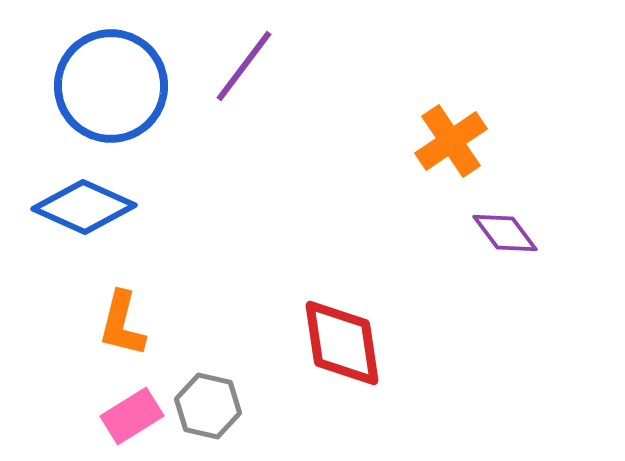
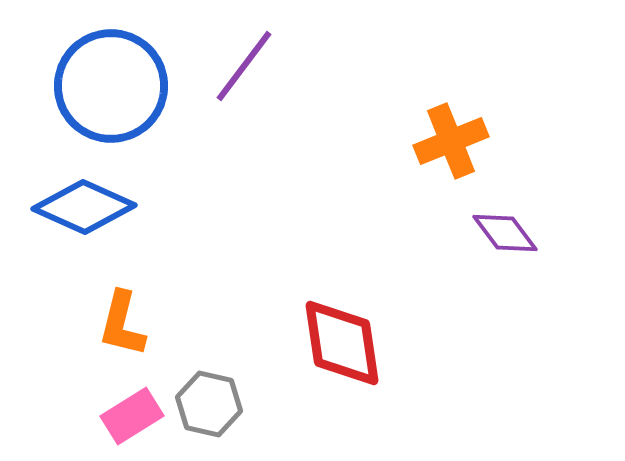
orange cross: rotated 12 degrees clockwise
gray hexagon: moved 1 px right, 2 px up
